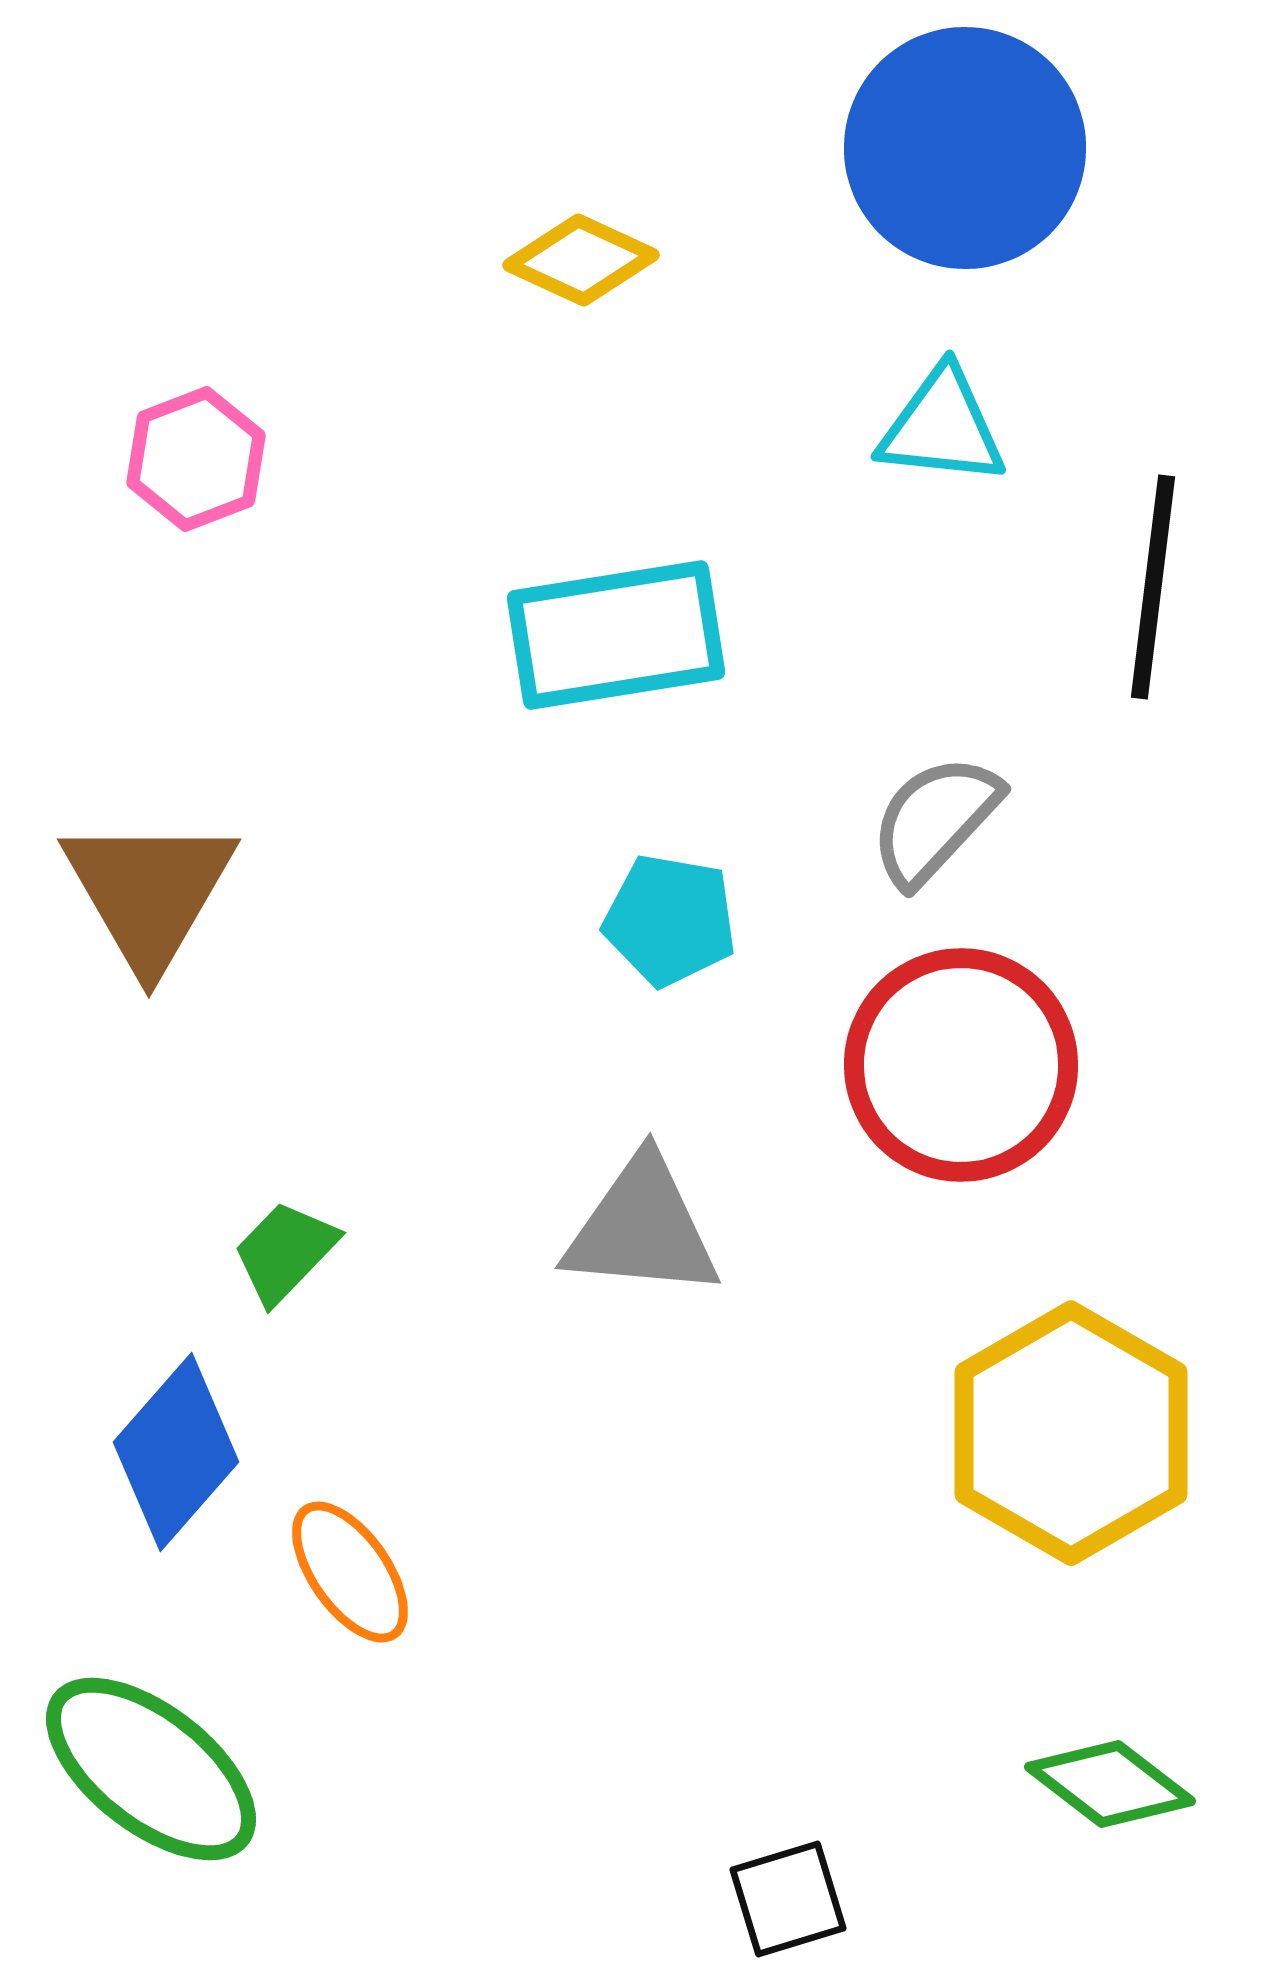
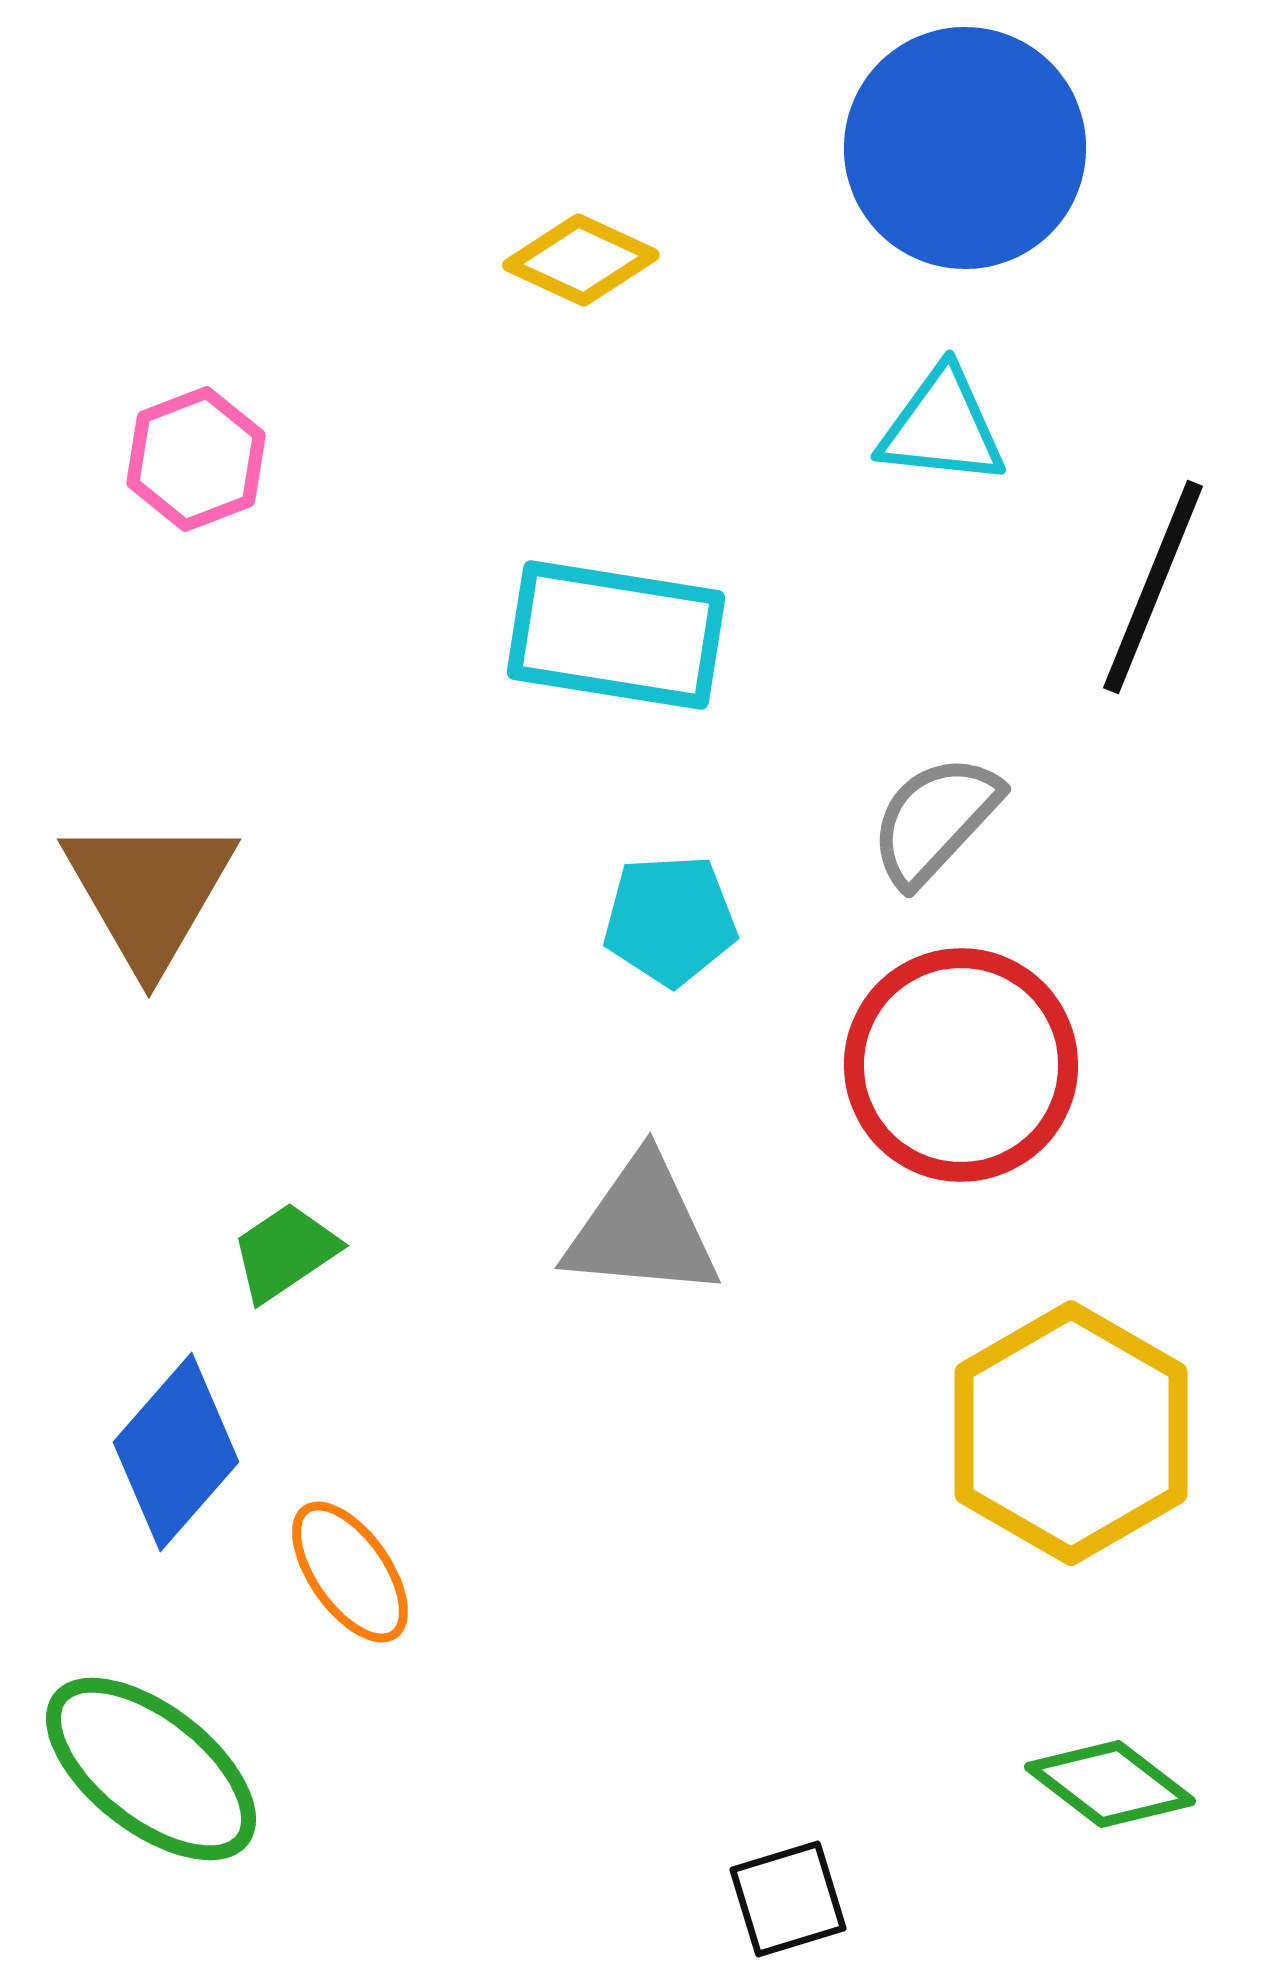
black line: rotated 15 degrees clockwise
cyan rectangle: rotated 18 degrees clockwise
cyan pentagon: rotated 13 degrees counterclockwise
green trapezoid: rotated 12 degrees clockwise
